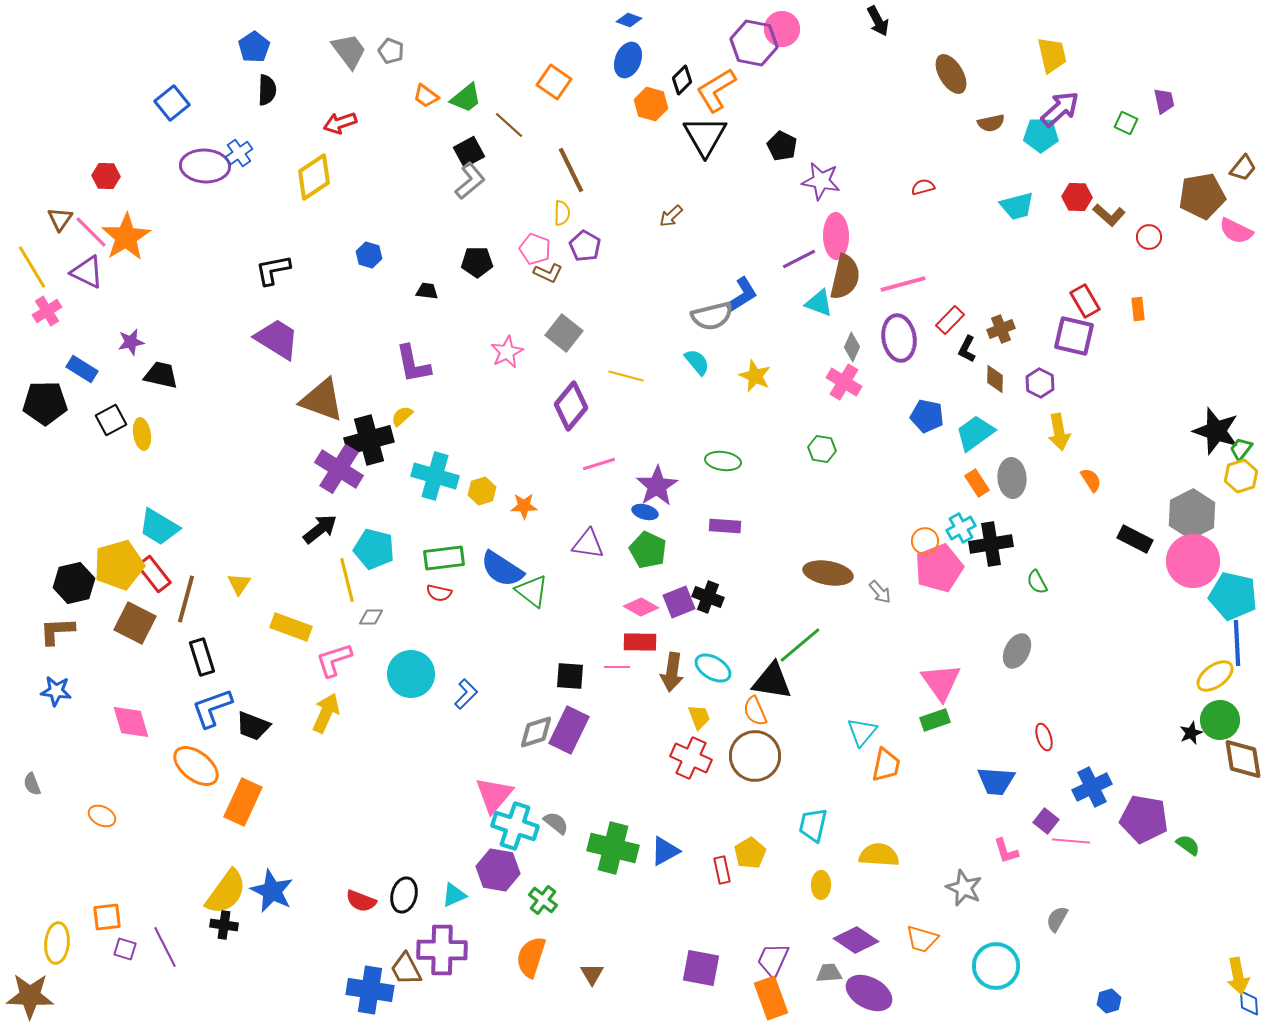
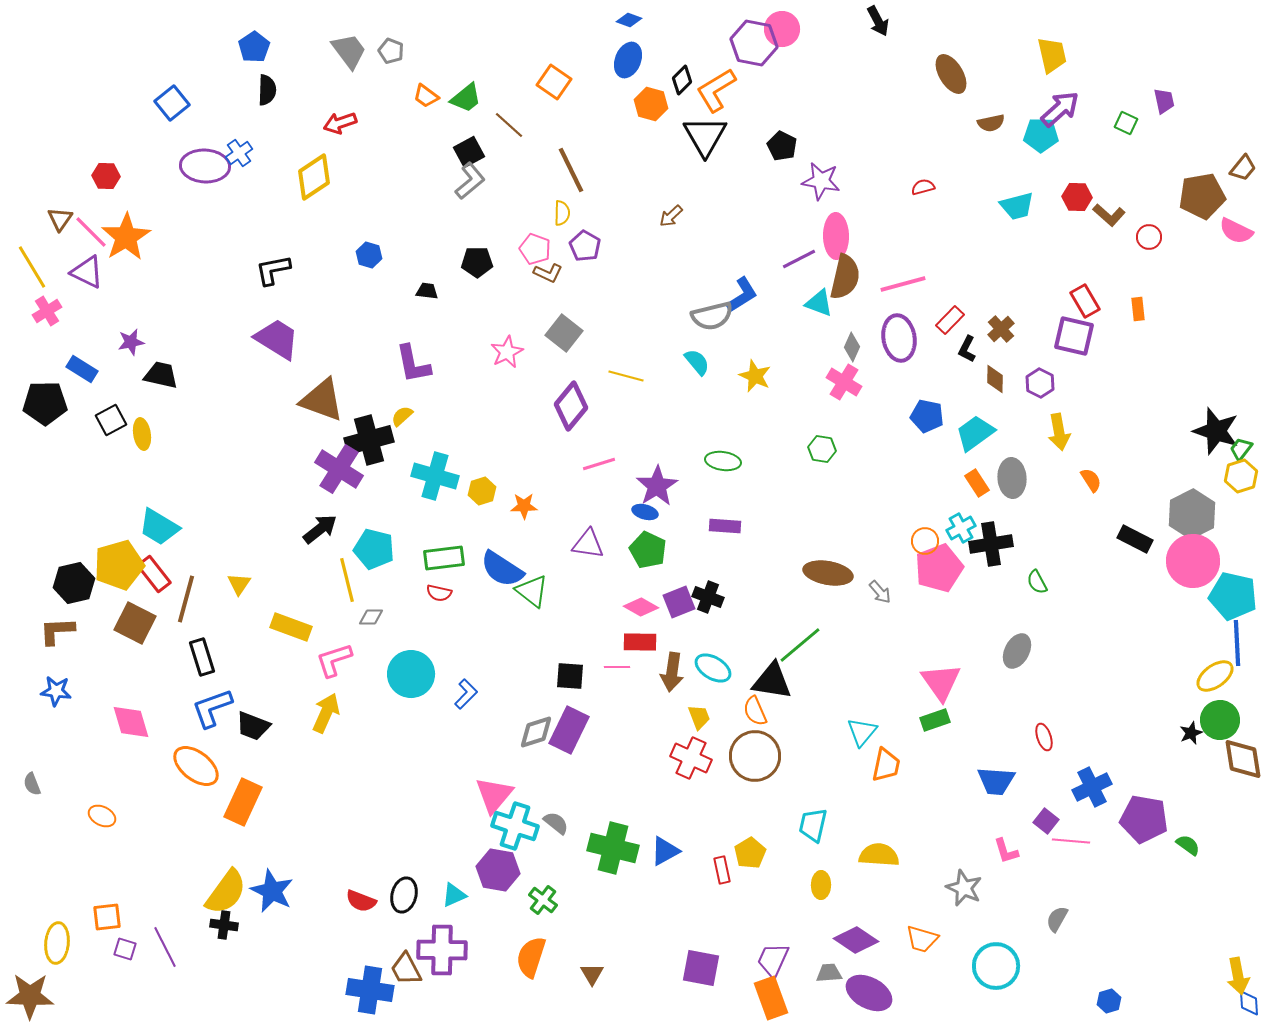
brown cross at (1001, 329): rotated 20 degrees counterclockwise
